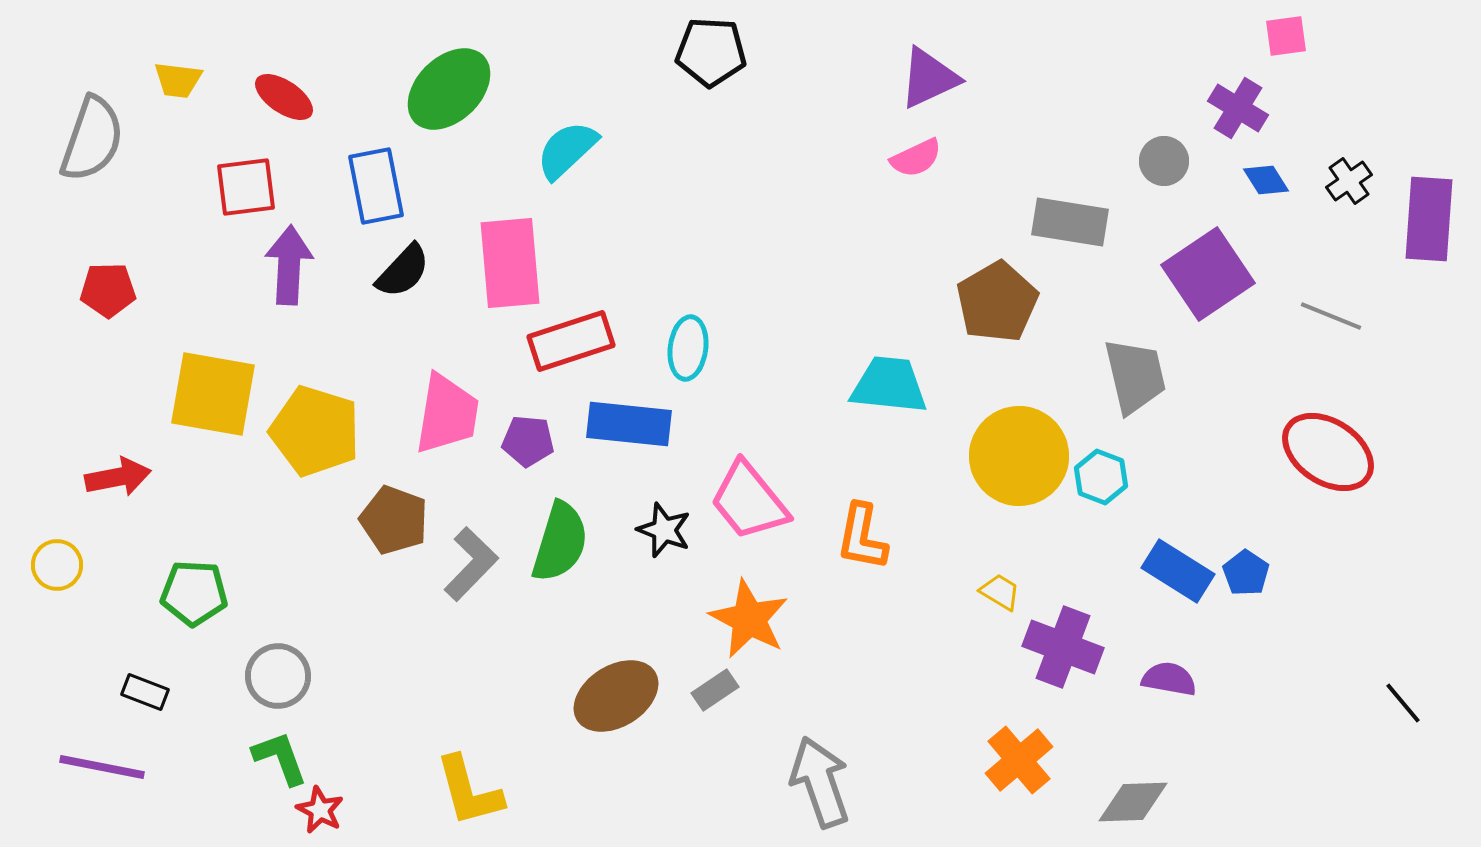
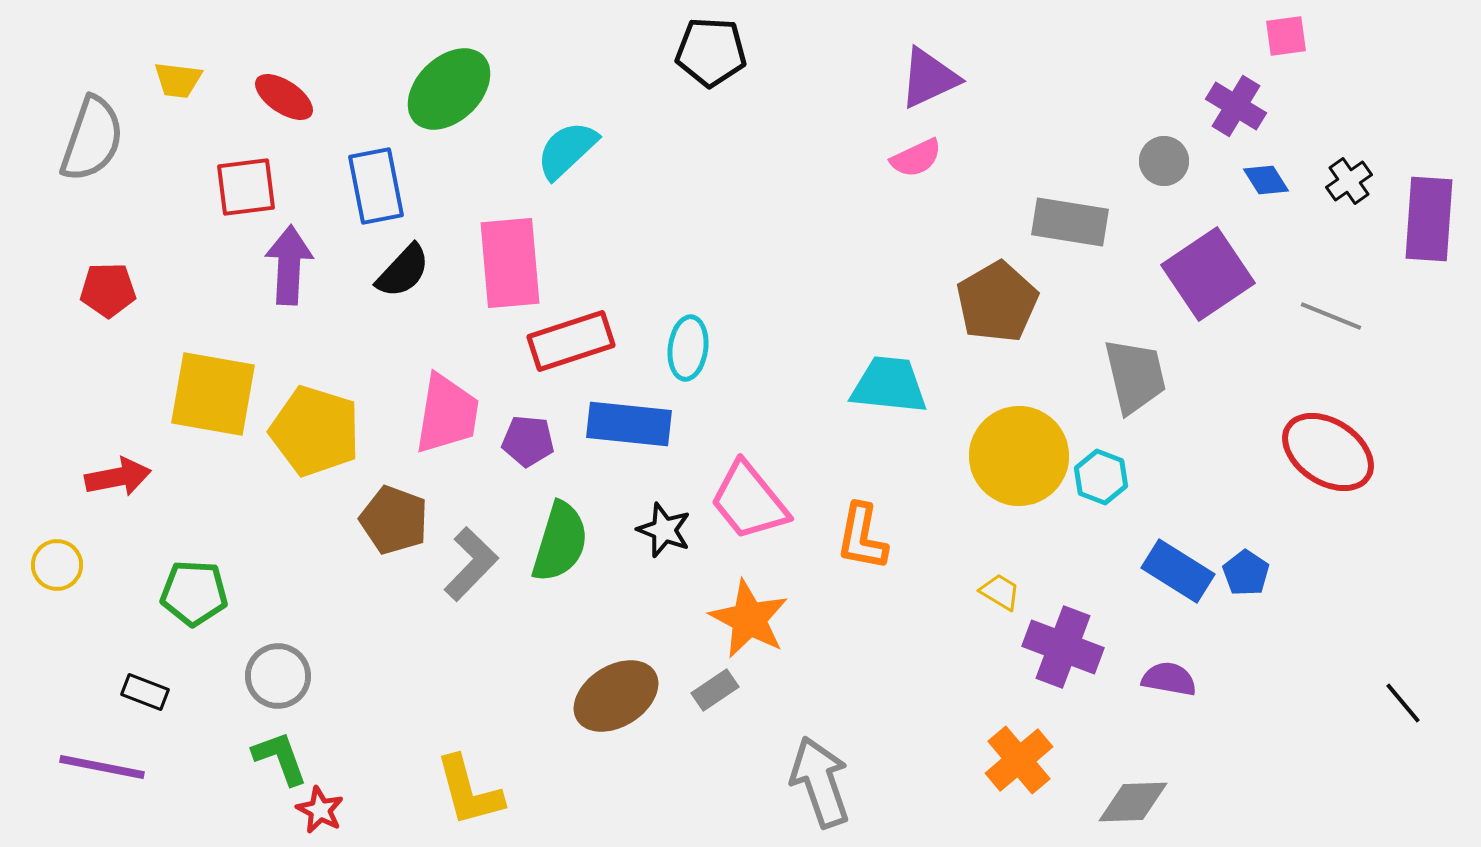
purple cross at (1238, 108): moved 2 px left, 2 px up
